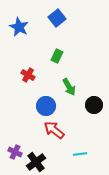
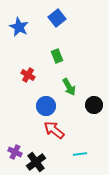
green rectangle: rotated 48 degrees counterclockwise
